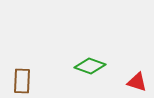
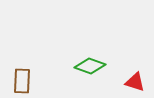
red triangle: moved 2 px left
